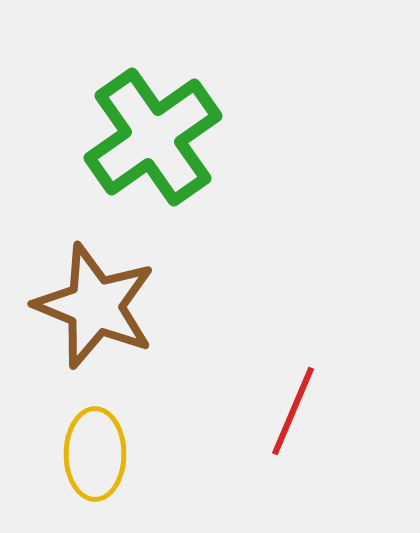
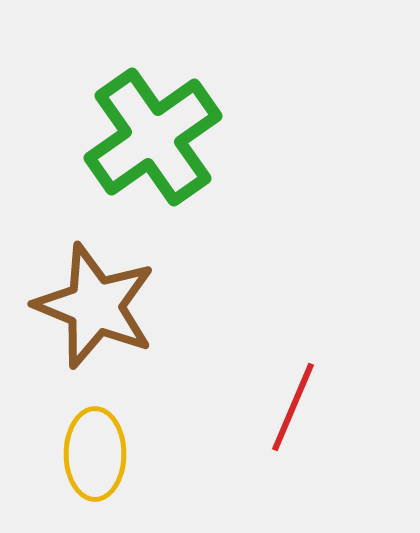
red line: moved 4 px up
